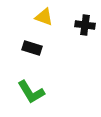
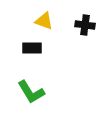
yellow triangle: moved 4 px down
black rectangle: rotated 18 degrees counterclockwise
